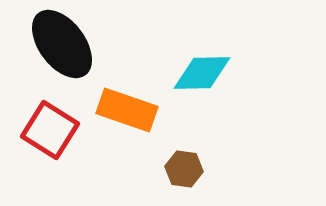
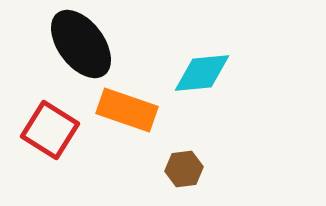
black ellipse: moved 19 px right
cyan diamond: rotated 4 degrees counterclockwise
brown hexagon: rotated 15 degrees counterclockwise
